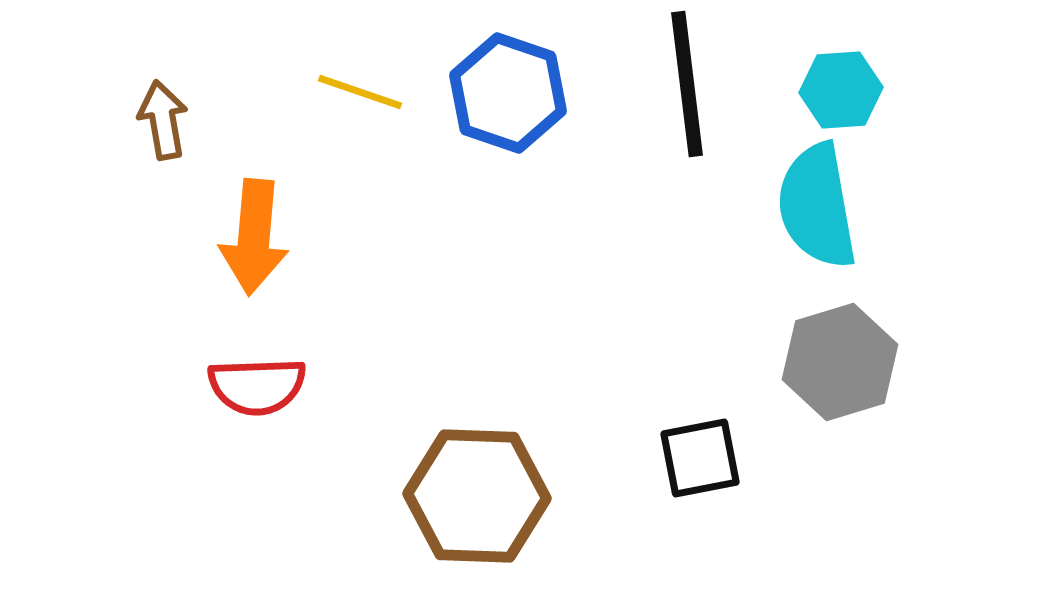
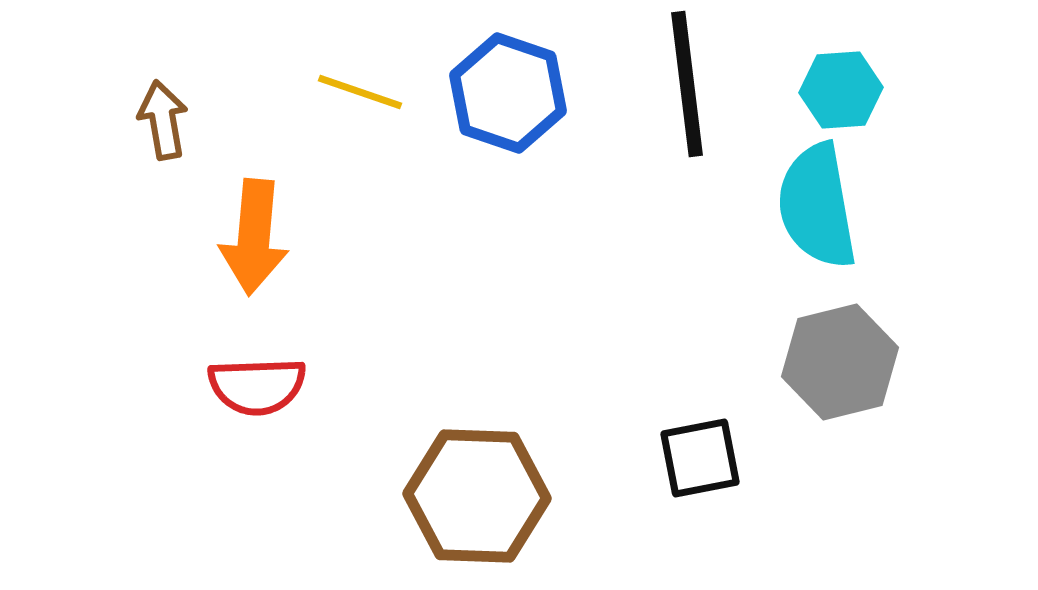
gray hexagon: rotated 3 degrees clockwise
